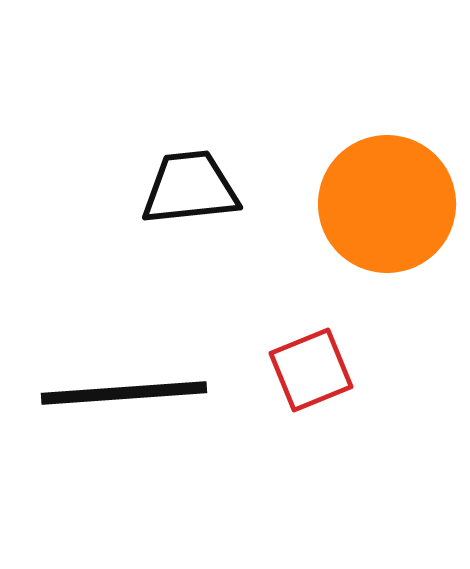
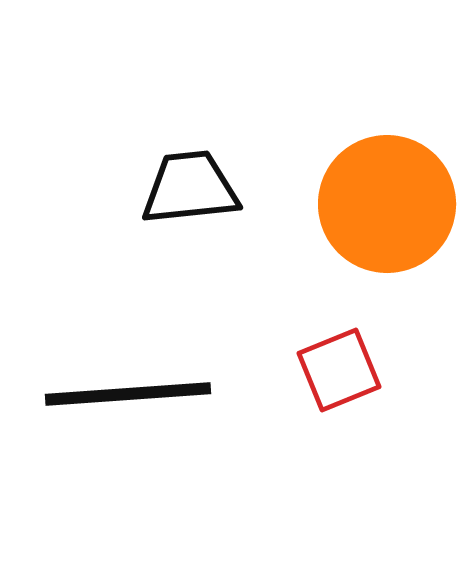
red square: moved 28 px right
black line: moved 4 px right, 1 px down
